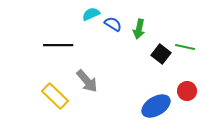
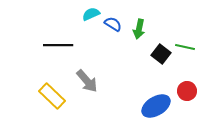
yellow rectangle: moved 3 px left
